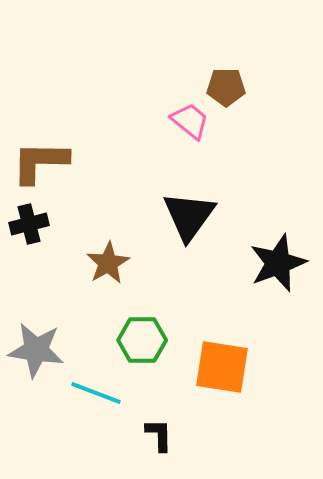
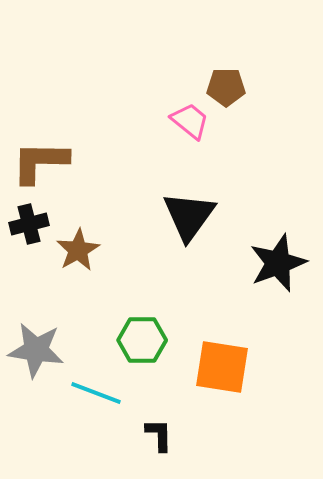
brown star: moved 30 px left, 13 px up
